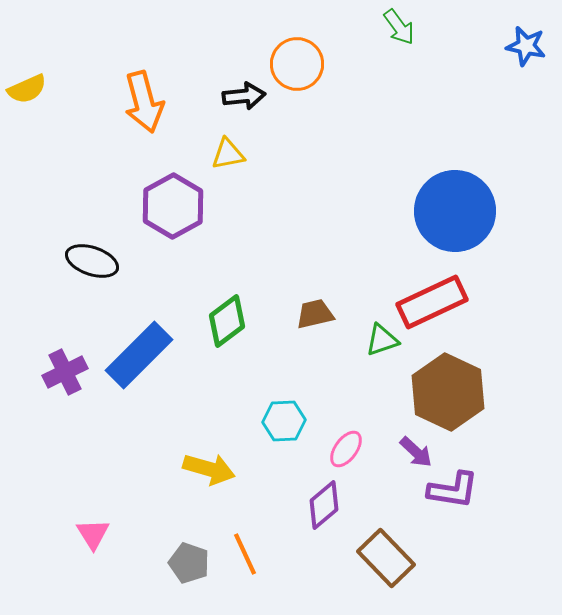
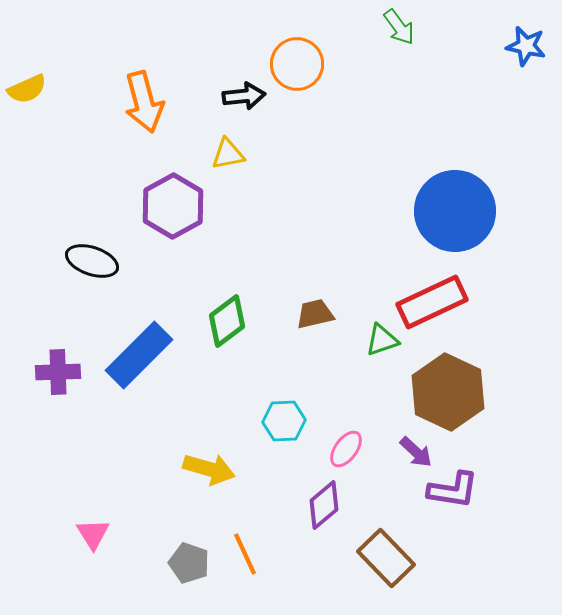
purple cross: moved 7 px left; rotated 24 degrees clockwise
